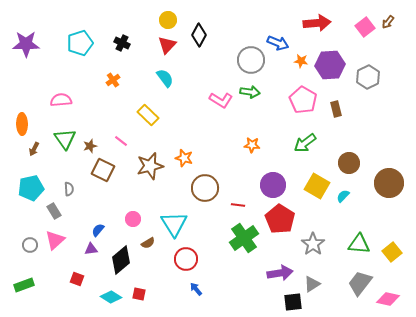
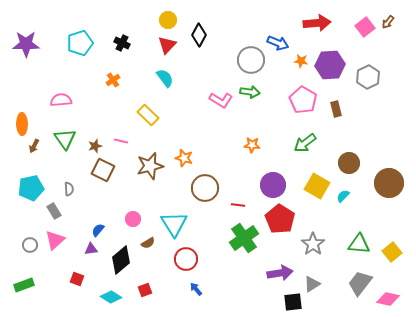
pink line at (121, 141): rotated 24 degrees counterclockwise
brown star at (90, 146): moved 5 px right
brown arrow at (34, 149): moved 3 px up
red square at (139, 294): moved 6 px right, 4 px up; rotated 32 degrees counterclockwise
